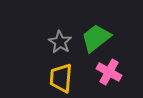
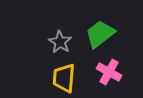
green trapezoid: moved 4 px right, 4 px up
yellow trapezoid: moved 3 px right
